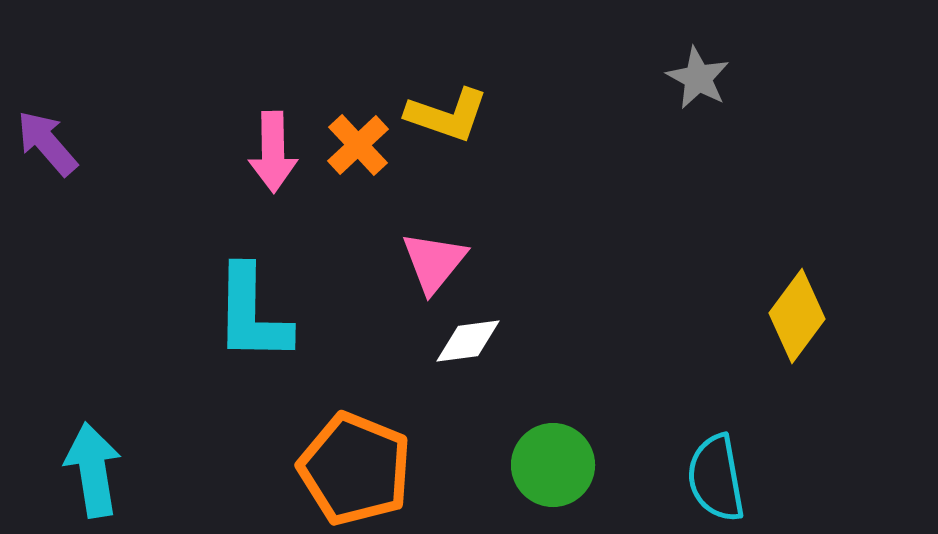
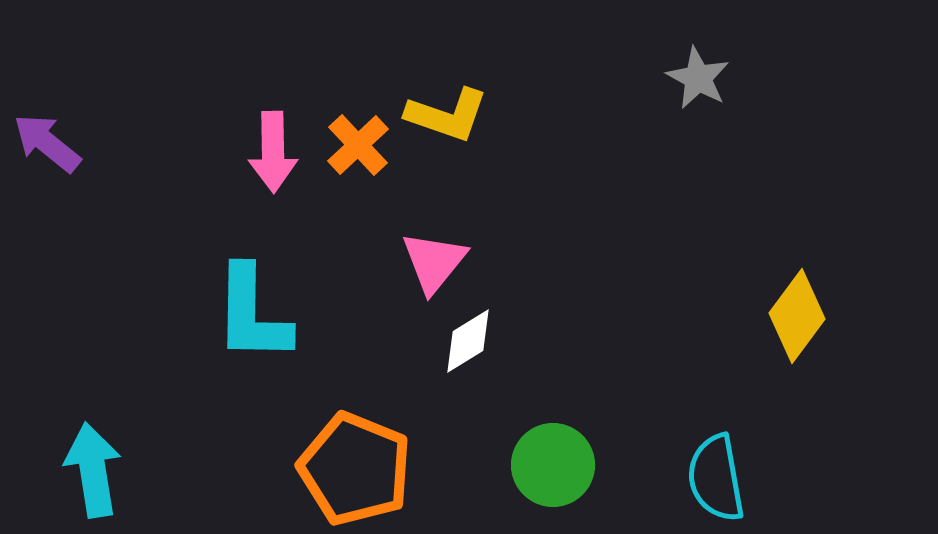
purple arrow: rotated 10 degrees counterclockwise
white diamond: rotated 24 degrees counterclockwise
